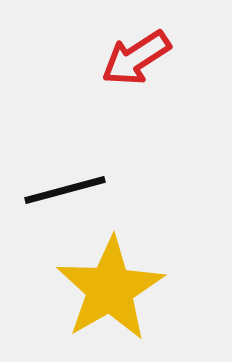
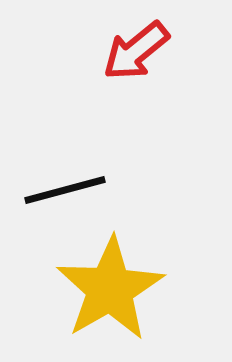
red arrow: moved 7 px up; rotated 6 degrees counterclockwise
